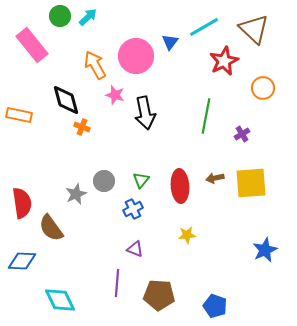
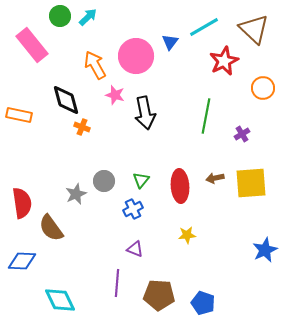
blue pentagon: moved 12 px left, 3 px up
